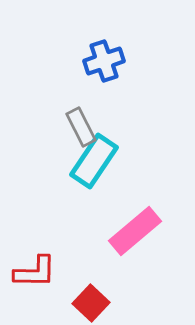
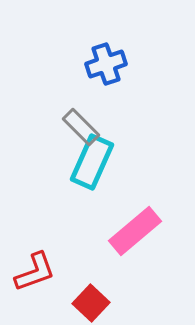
blue cross: moved 2 px right, 3 px down
gray rectangle: rotated 18 degrees counterclockwise
cyan rectangle: moved 2 px left, 1 px down; rotated 10 degrees counterclockwise
red L-shape: rotated 21 degrees counterclockwise
